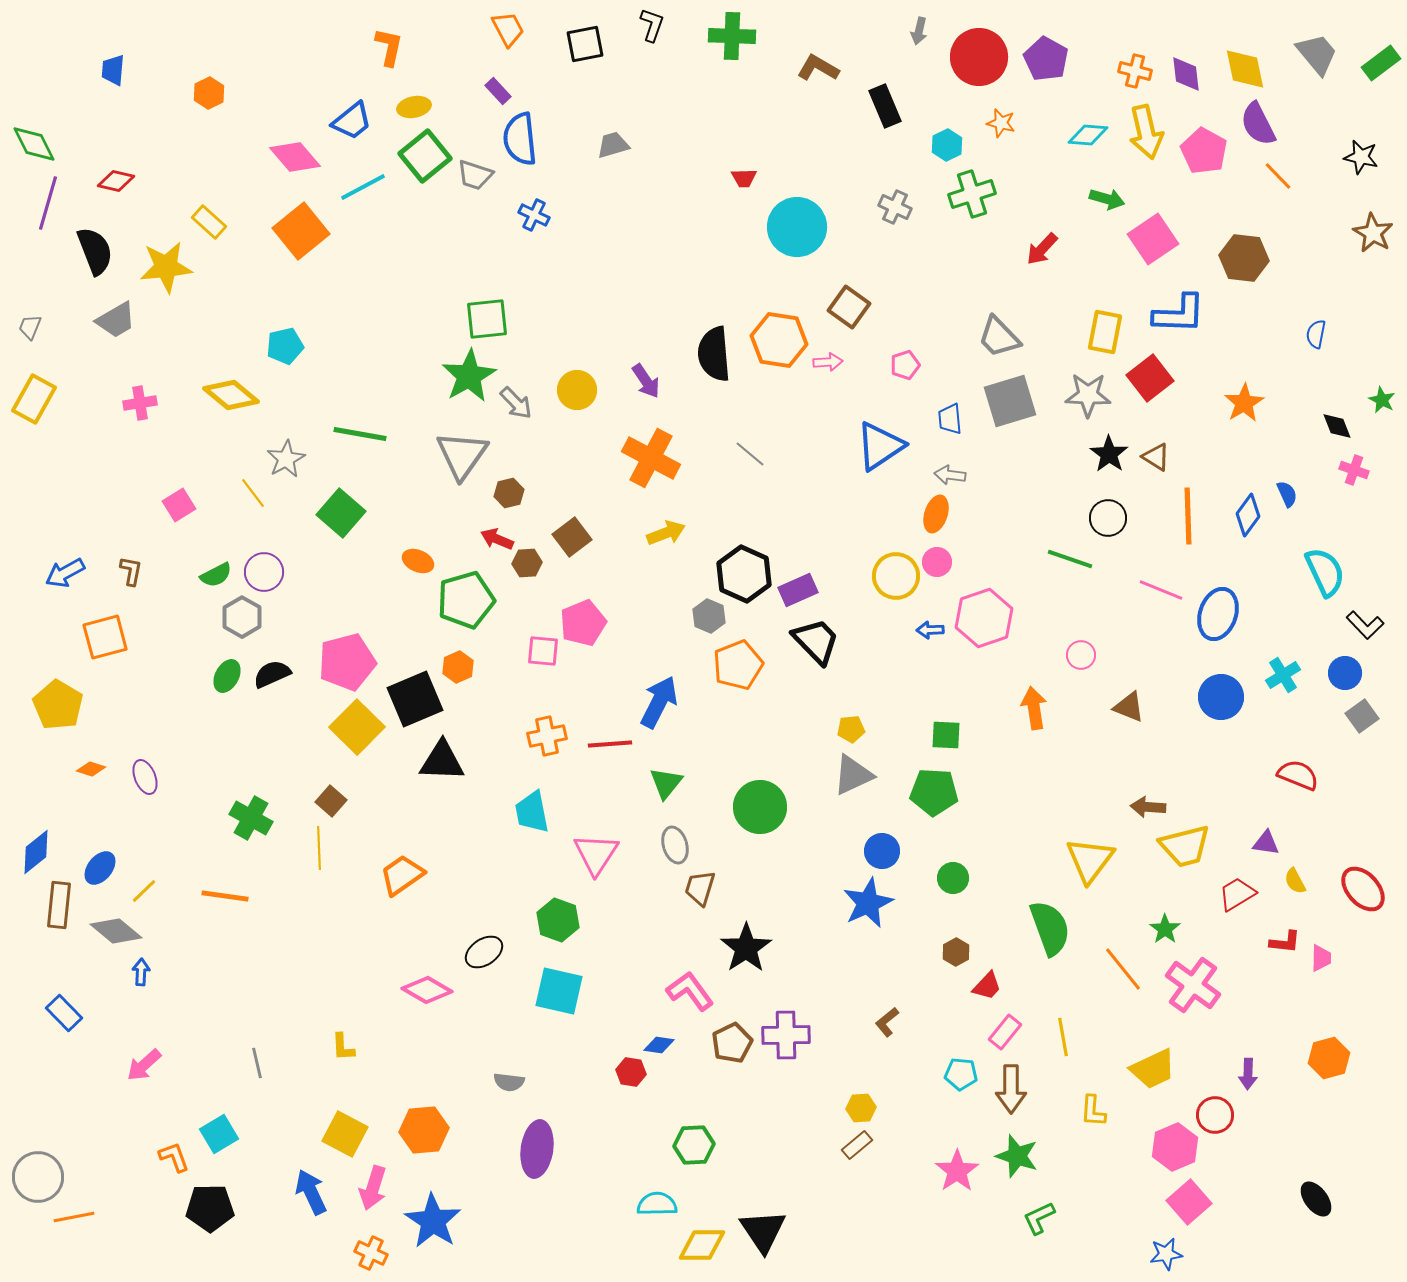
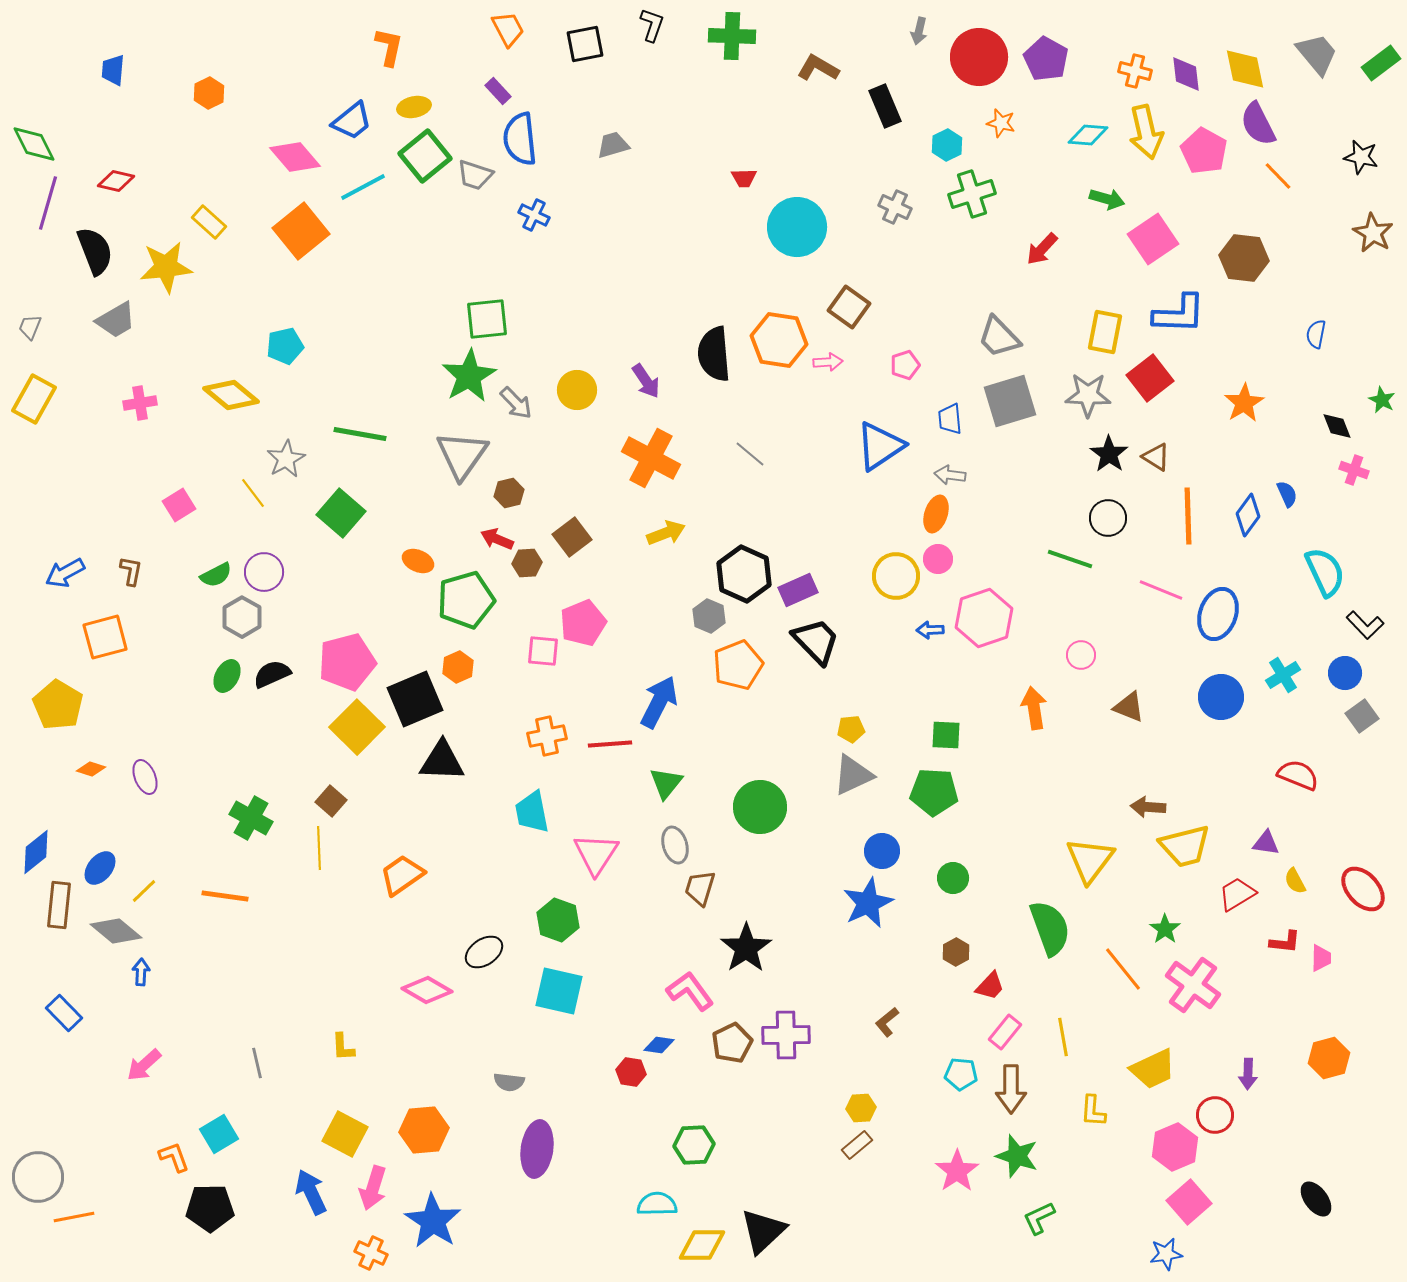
pink circle at (937, 562): moved 1 px right, 3 px up
red trapezoid at (987, 986): moved 3 px right
black triangle at (763, 1231): rotated 21 degrees clockwise
